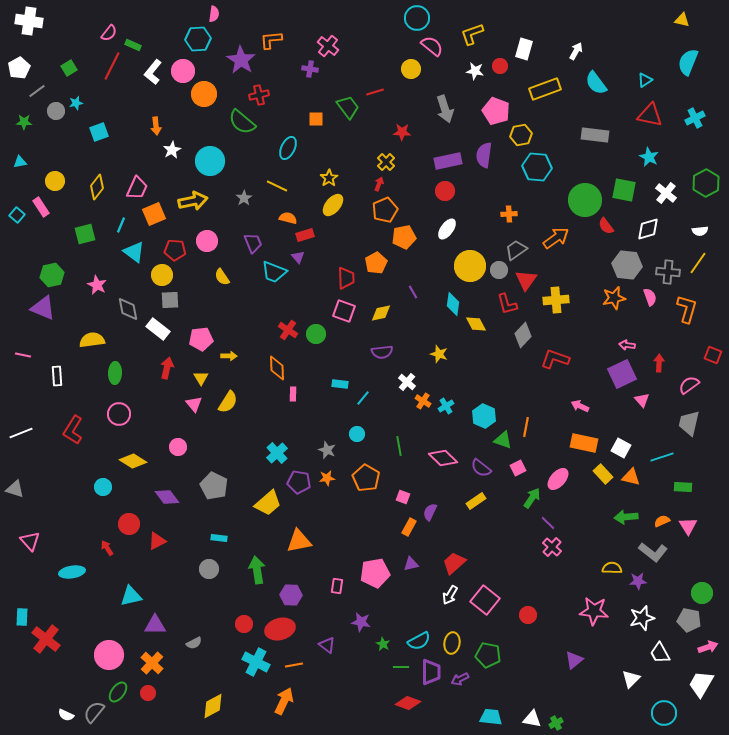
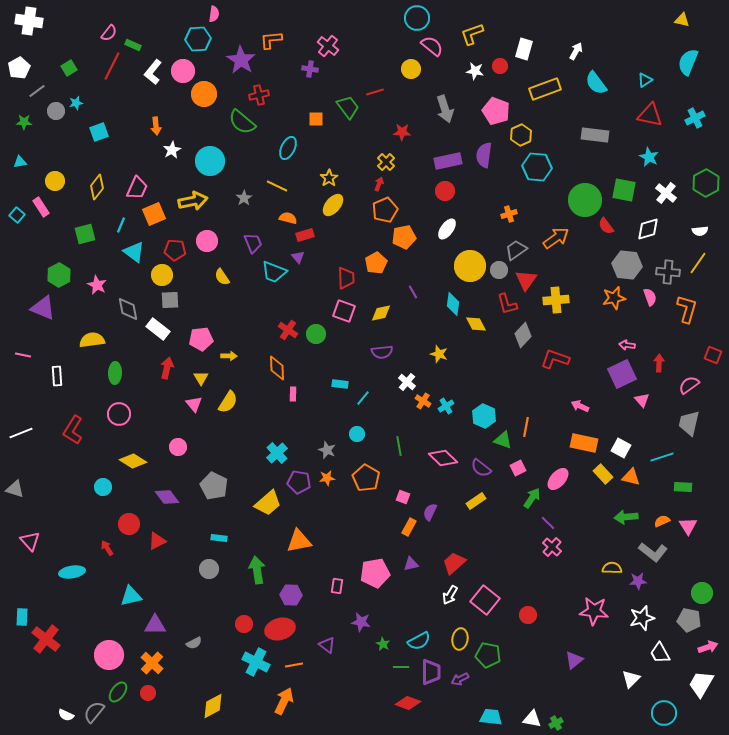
yellow hexagon at (521, 135): rotated 15 degrees counterclockwise
orange cross at (509, 214): rotated 14 degrees counterclockwise
green hexagon at (52, 275): moved 7 px right; rotated 15 degrees counterclockwise
yellow ellipse at (452, 643): moved 8 px right, 4 px up
